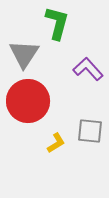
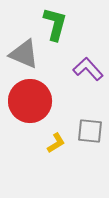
green L-shape: moved 2 px left, 1 px down
gray triangle: rotated 40 degrees counterclockwise
red circle: moved 2 px right
